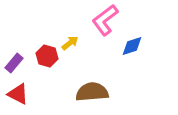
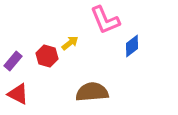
pink L-shape: rotated 76 degrees counterclockwise
blue diamond: rotated 20 degrees counterclockwise
purple rectangle: moved 1 px left, 2 px up
